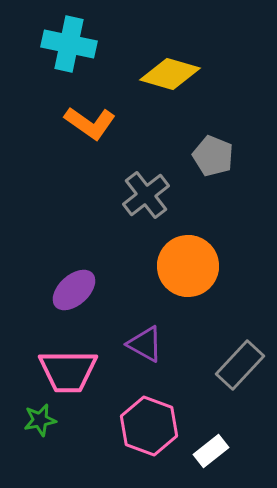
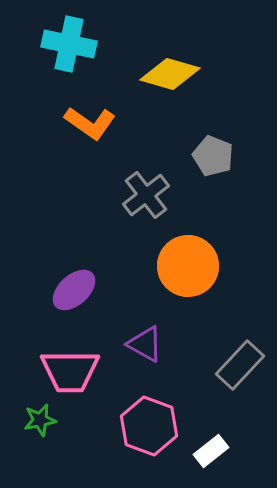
pink trapezoid: moved 2 px right
